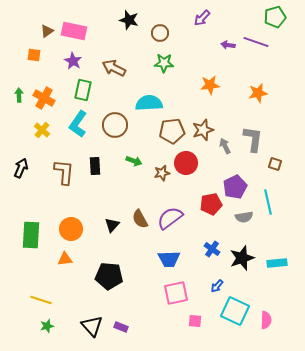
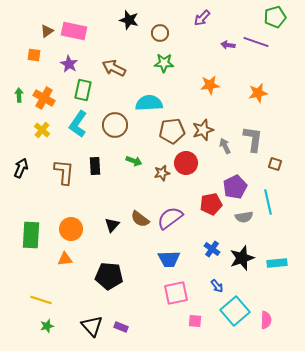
purple star at (73, 61): moved 4 px left, 3 px down
brown semicircle at (140, 219): rotated 24 degrees counterclockwise
blue arrow at (217, 286): rotated 80 degrees counterclockwise
cyan square at (235, 311): rotated 24 degrees clockwise
